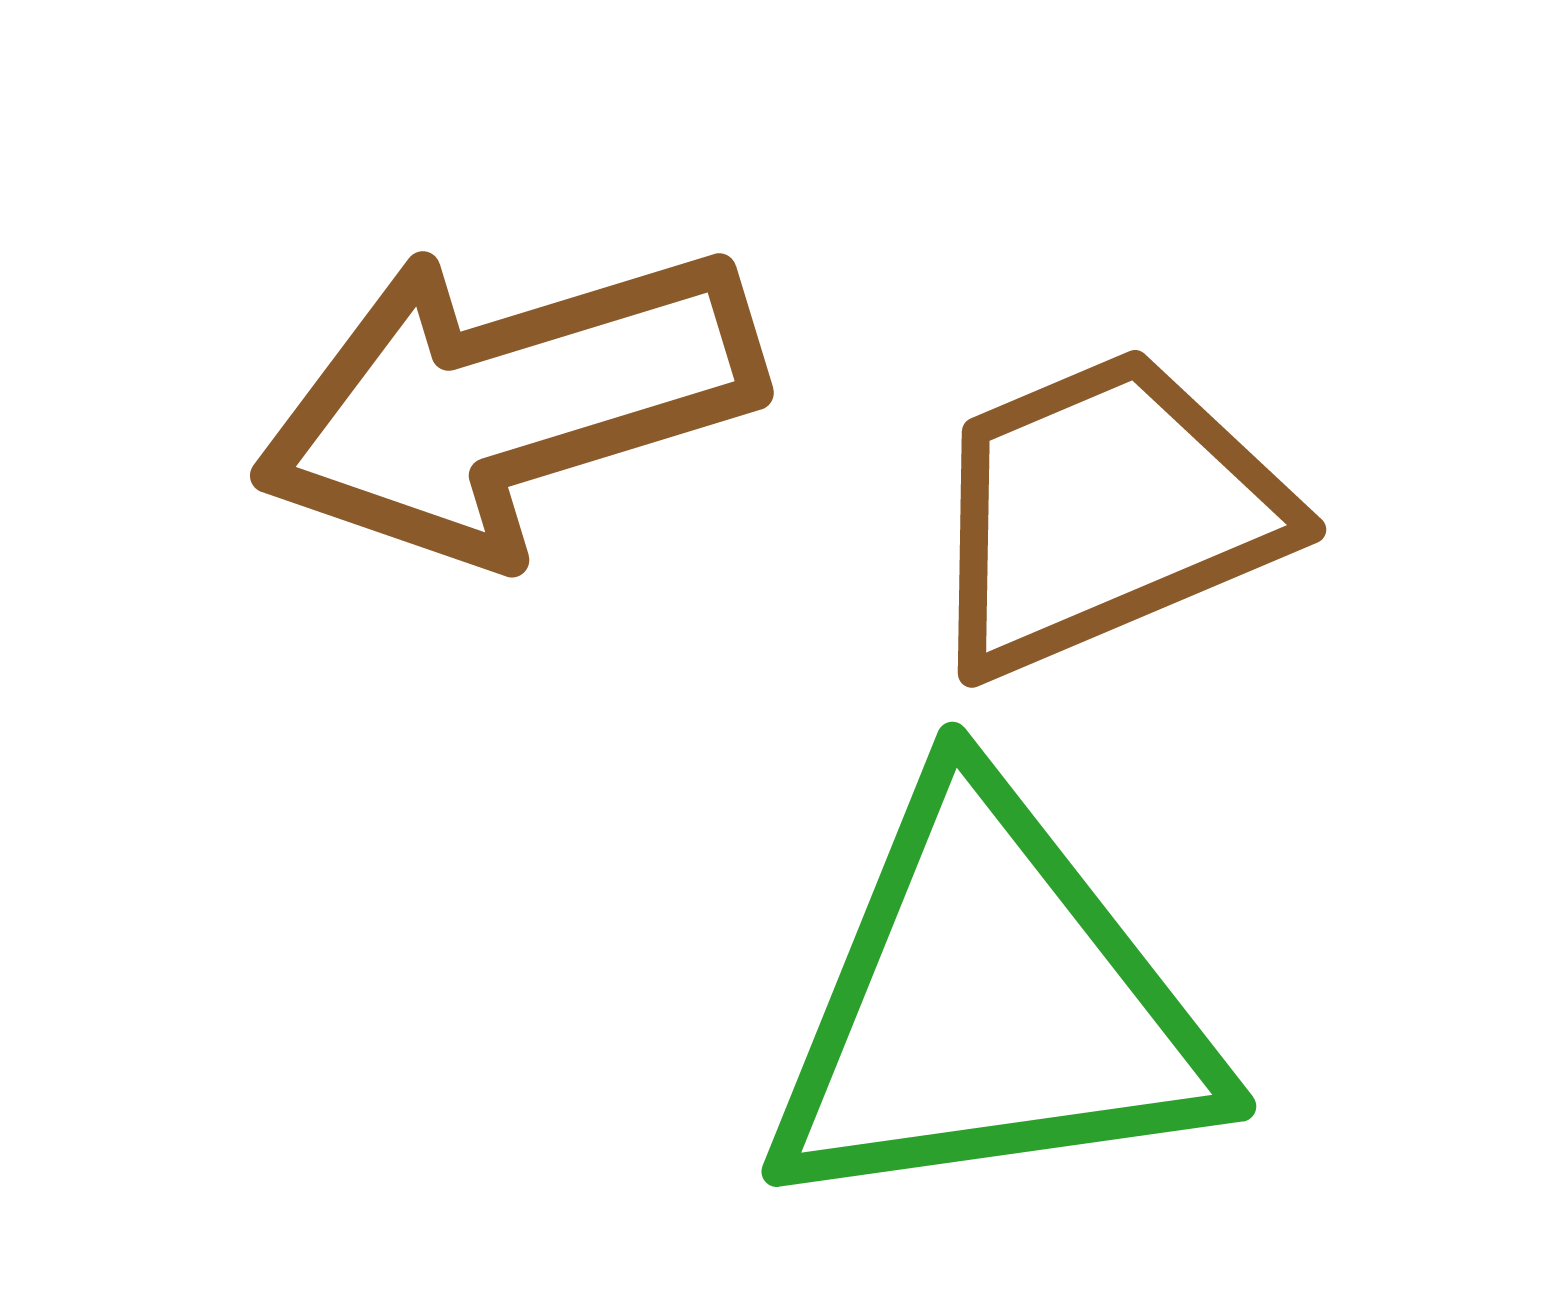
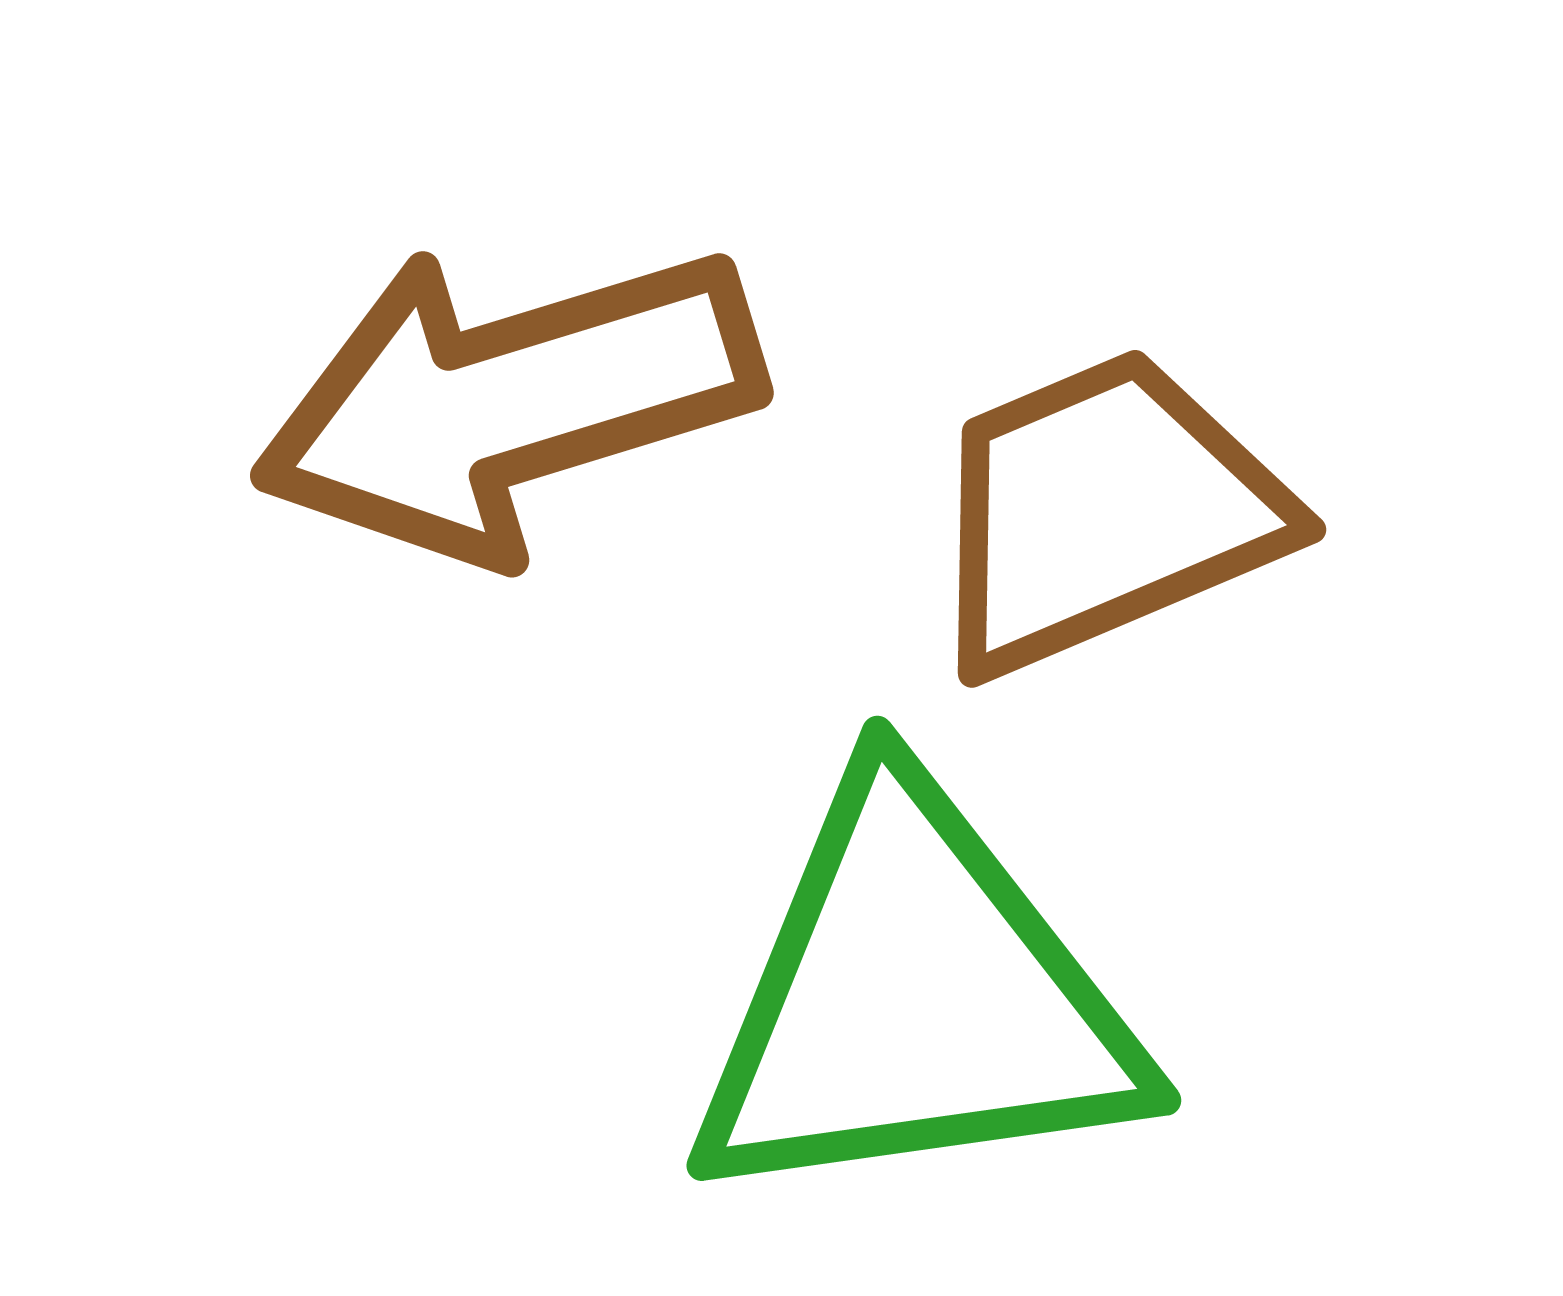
green triangle: moved 75 px left, 6 px up
